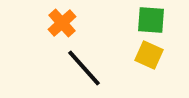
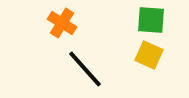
orange cross: rotated 16 degrees counterclockwise
black line: moved 1 px right, 1 px down
